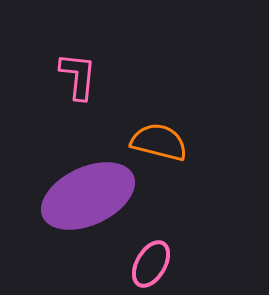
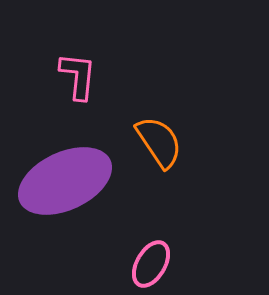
orange semicircle: rotated 42 degrees clockwise
purple ellipse: moved 23 px left, 15 px up
